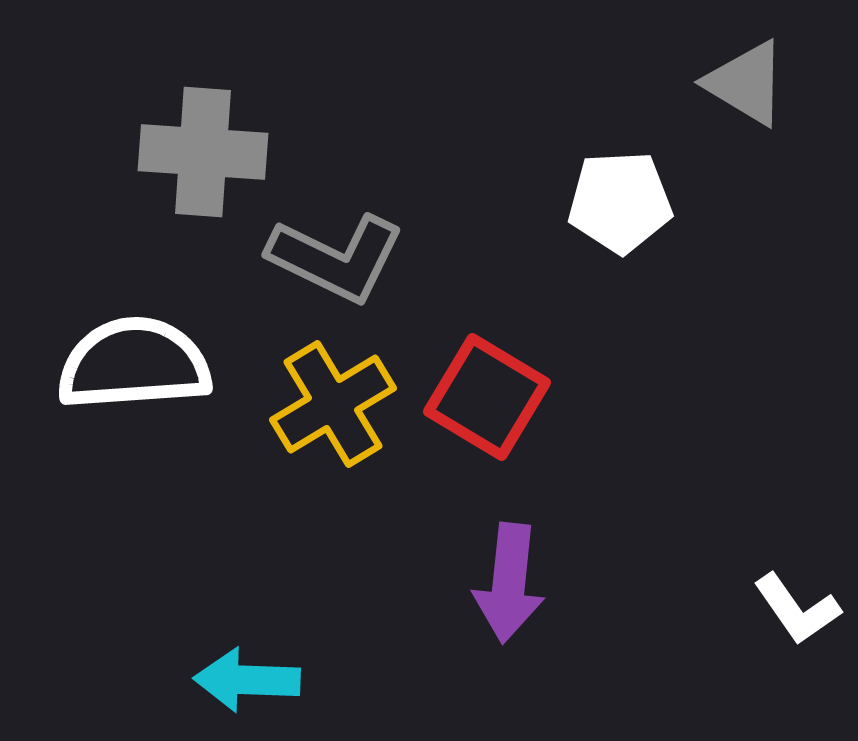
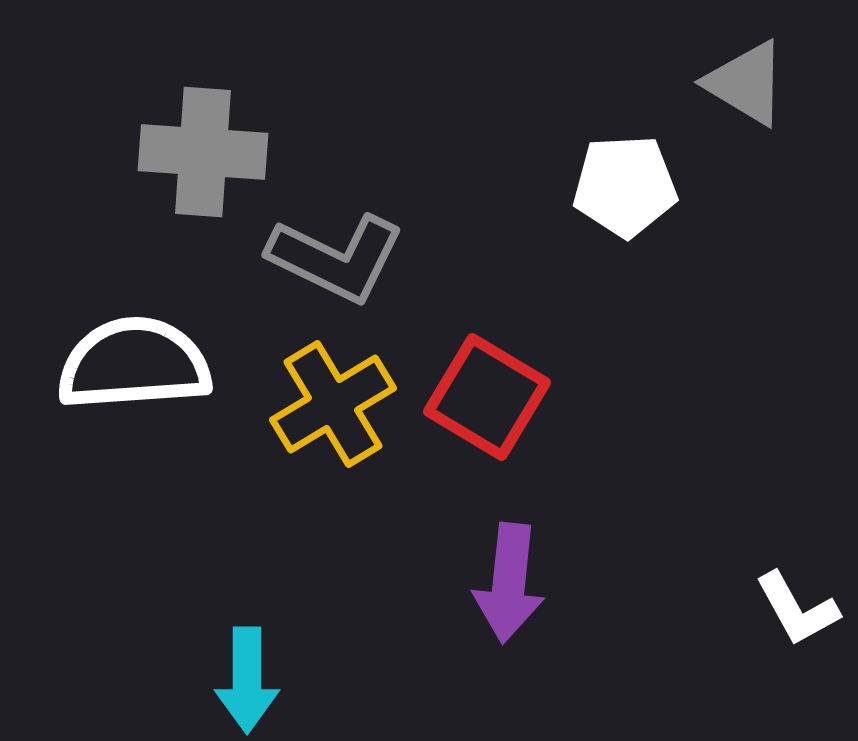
white pentagon: moved 5 px right, 16 px up
white L-shape: rotated 6 degrees clockwise
cyan arrow: rotated 92 degrees counterclockwise
